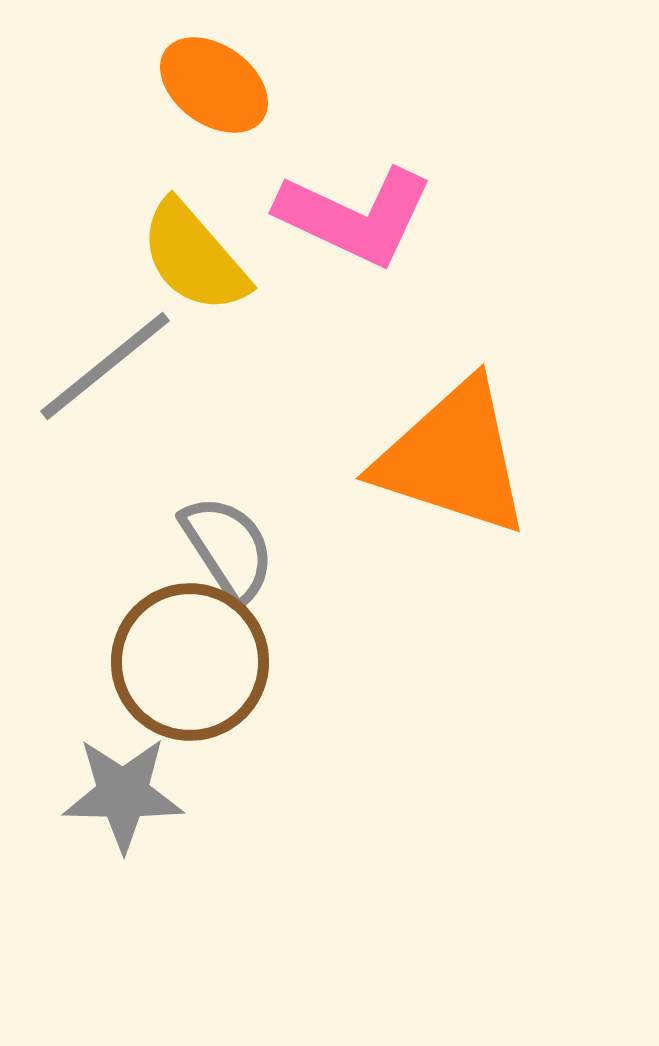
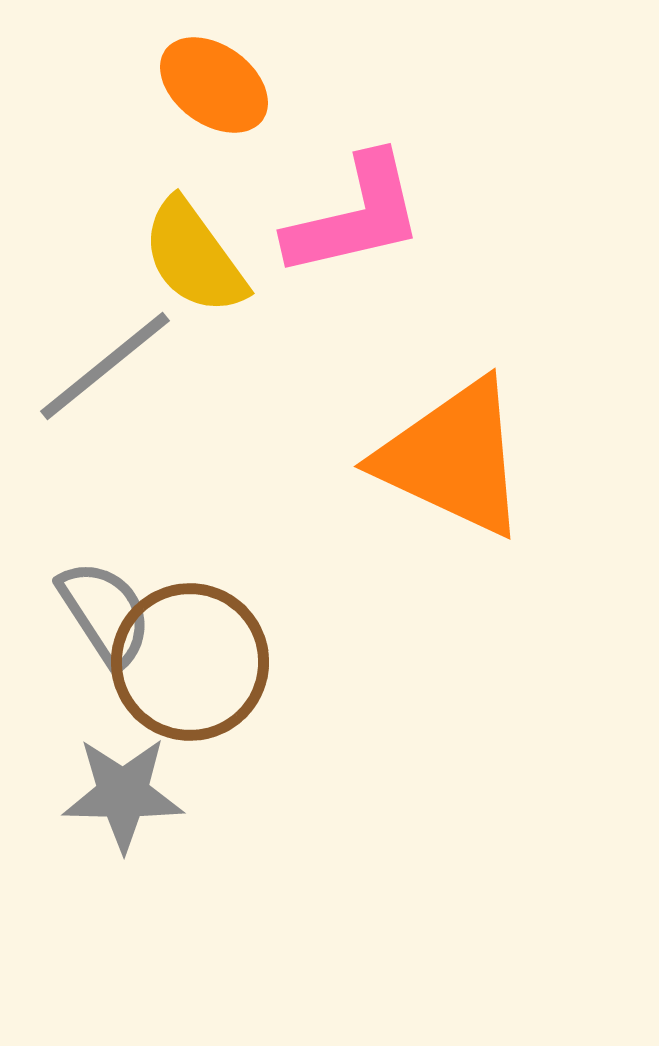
pink L-shape: rotated 38 degrees counterclockwise
yellow semicircle: rotated 5 degrees clockwise
orange triangle: rotated 7 degrees clockwise
gray semicircle: moved 123 px left, 65 px down
